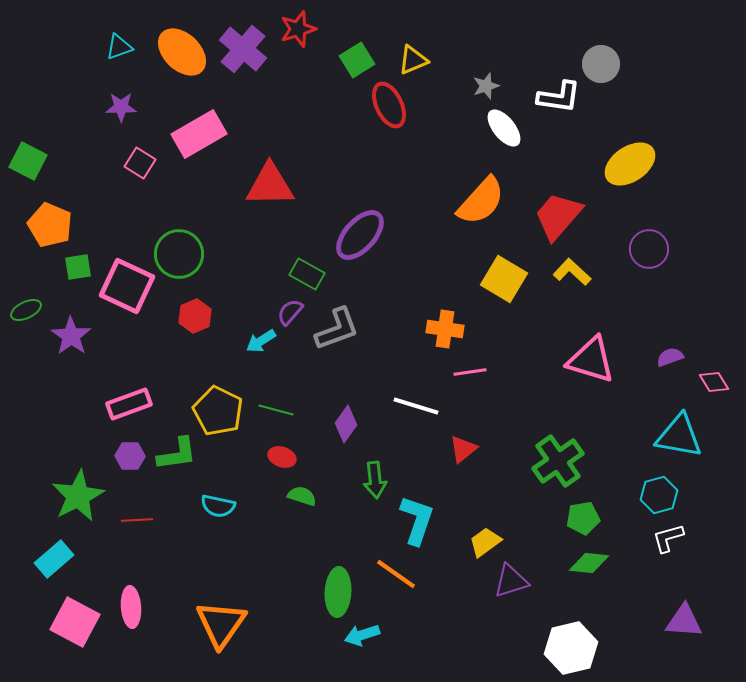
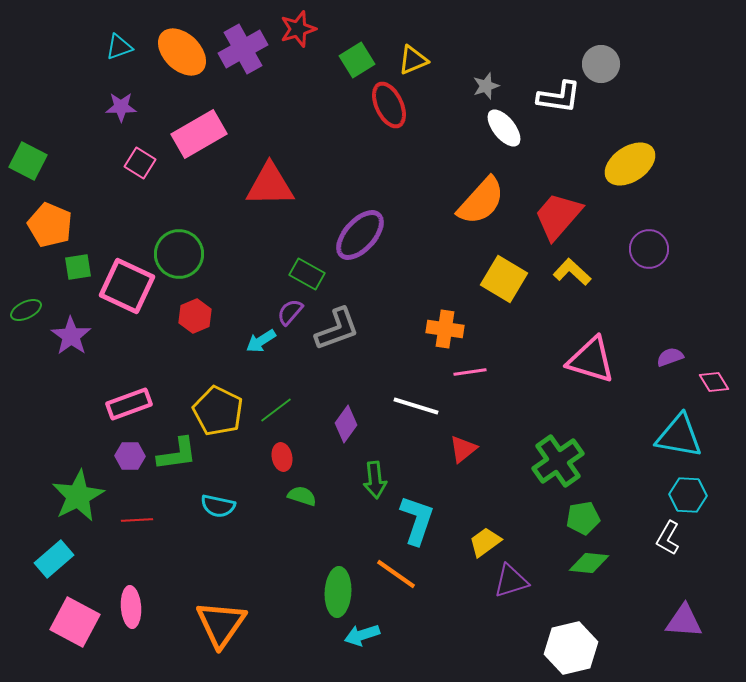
purple cross at (243, 49): rotated 21 degrees clockwise
green line at (276, 410): rotated 52 degrees counterclockwise
red ellipse at (282, 457): rotated 60 degrees clockwise
cyan hexagon at (659, 495): moved 29 px right; rotated 18 degrees clockwise
white L-shape at (668, 538): rotated 44 degrees counterclockwise
